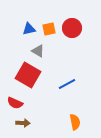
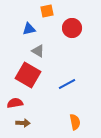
orange square: moved 2 px left, 18 px up
red semicircle: rotated 147 degrees clockwise
